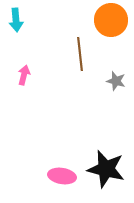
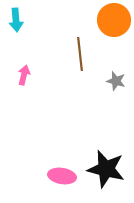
orange circle: moved 3 px right
